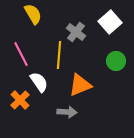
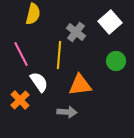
yellow semicircle: rotated 45 degrees clockwise
orange triangle: rotated 15 degrees clockwise
